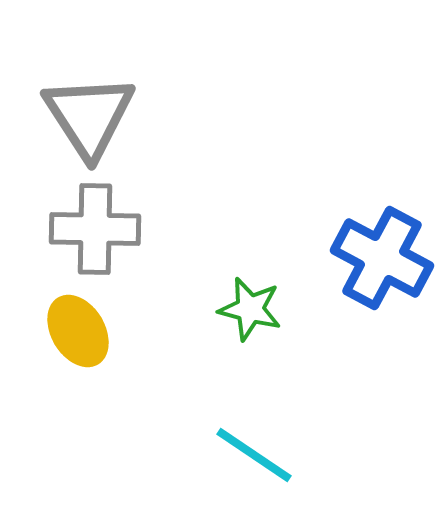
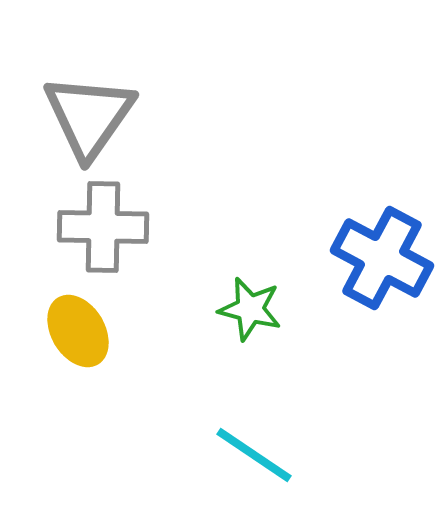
gray triangle: rotated 8 degrees clockwise
gray cross: moved 8 px right, 2 px up
